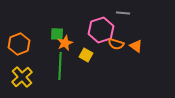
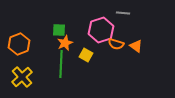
green square: moved 2 px right, 4 px up
green line: moved 1 px right, 2 px up
